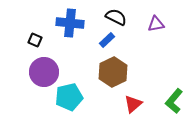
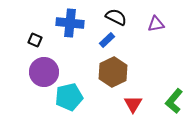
red triangle: rotated 18 degrees counterclockwise
